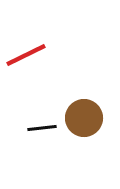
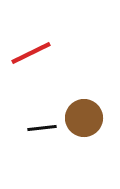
red line: moved 5 px right, 2 px up
